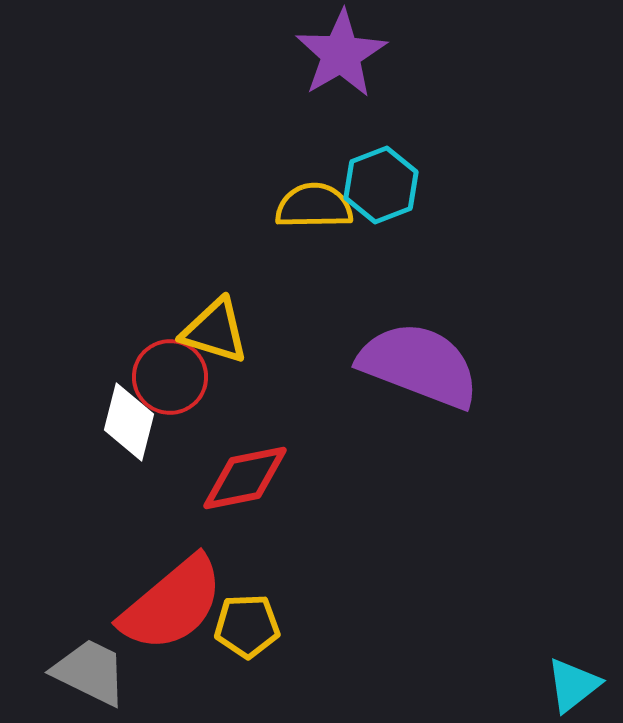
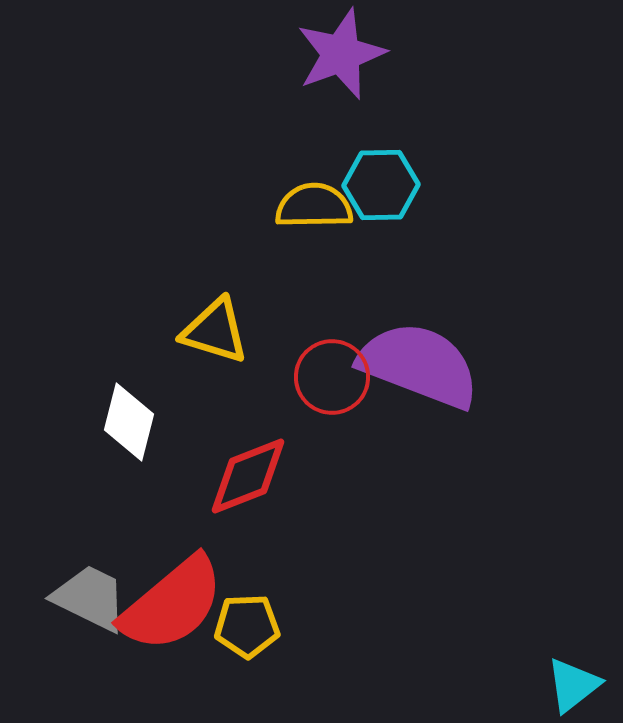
purple star: rotated 10 degrees clockwise
cyan hexagon: rotated 20 degrees clockwise
red circle: moved 162 px right
red diamond: moved 3 px right, 2 px up; rotated 10 degrees counterclockwise
gray trapezoid: moved 74 px up
